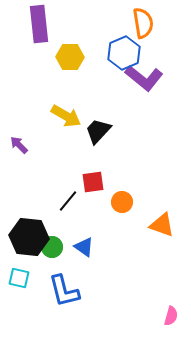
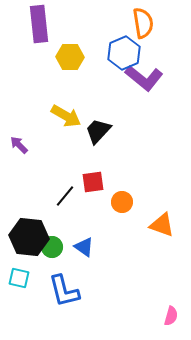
black line: moved 3 px left, 5 px up
